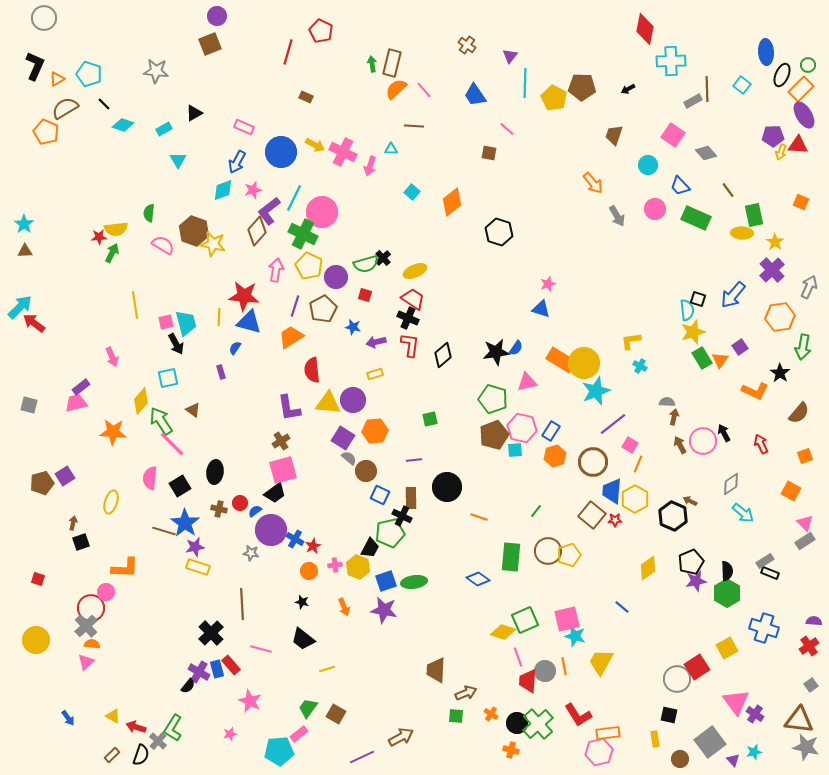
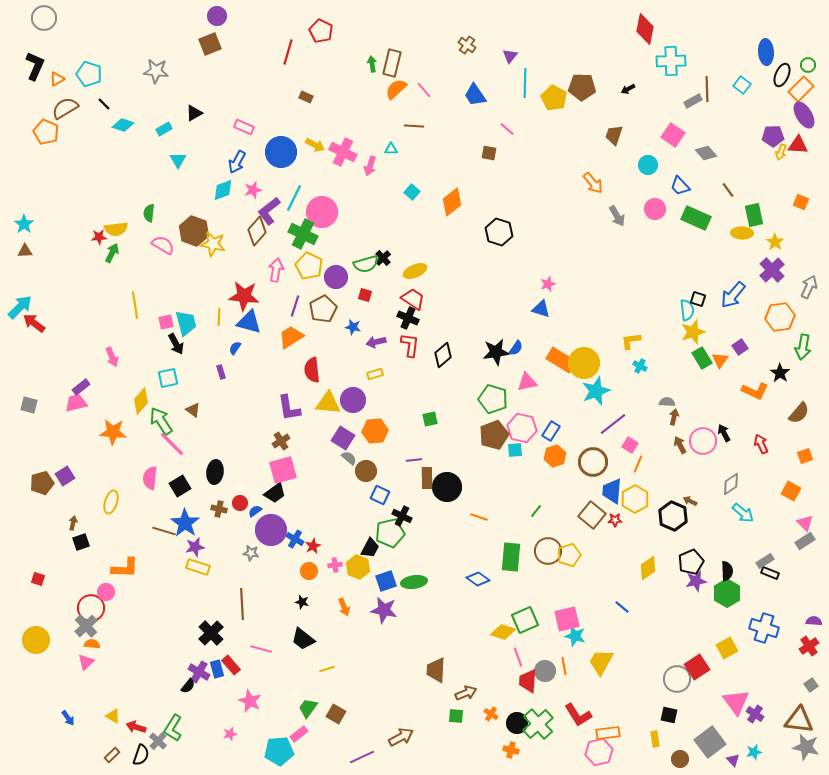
brown rectangle at (411, 498): moved 16 px right, 20 px up
